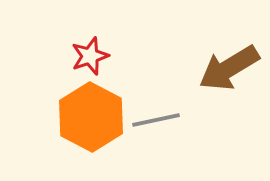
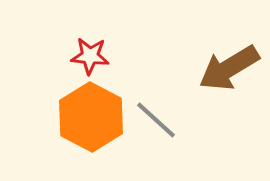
red star: rotated 24 degrees clockwise
gray line: rotated 54 degrees clockwise
